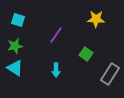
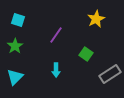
yellow star: rotated 30 degrees counterclockwise
green star: rotated 21 degrees counterclockwise
cyan triangle: moved 9 px down; rotated 42 degrees clockwise
gray rectangle: rotated 25 degrees clockwise
